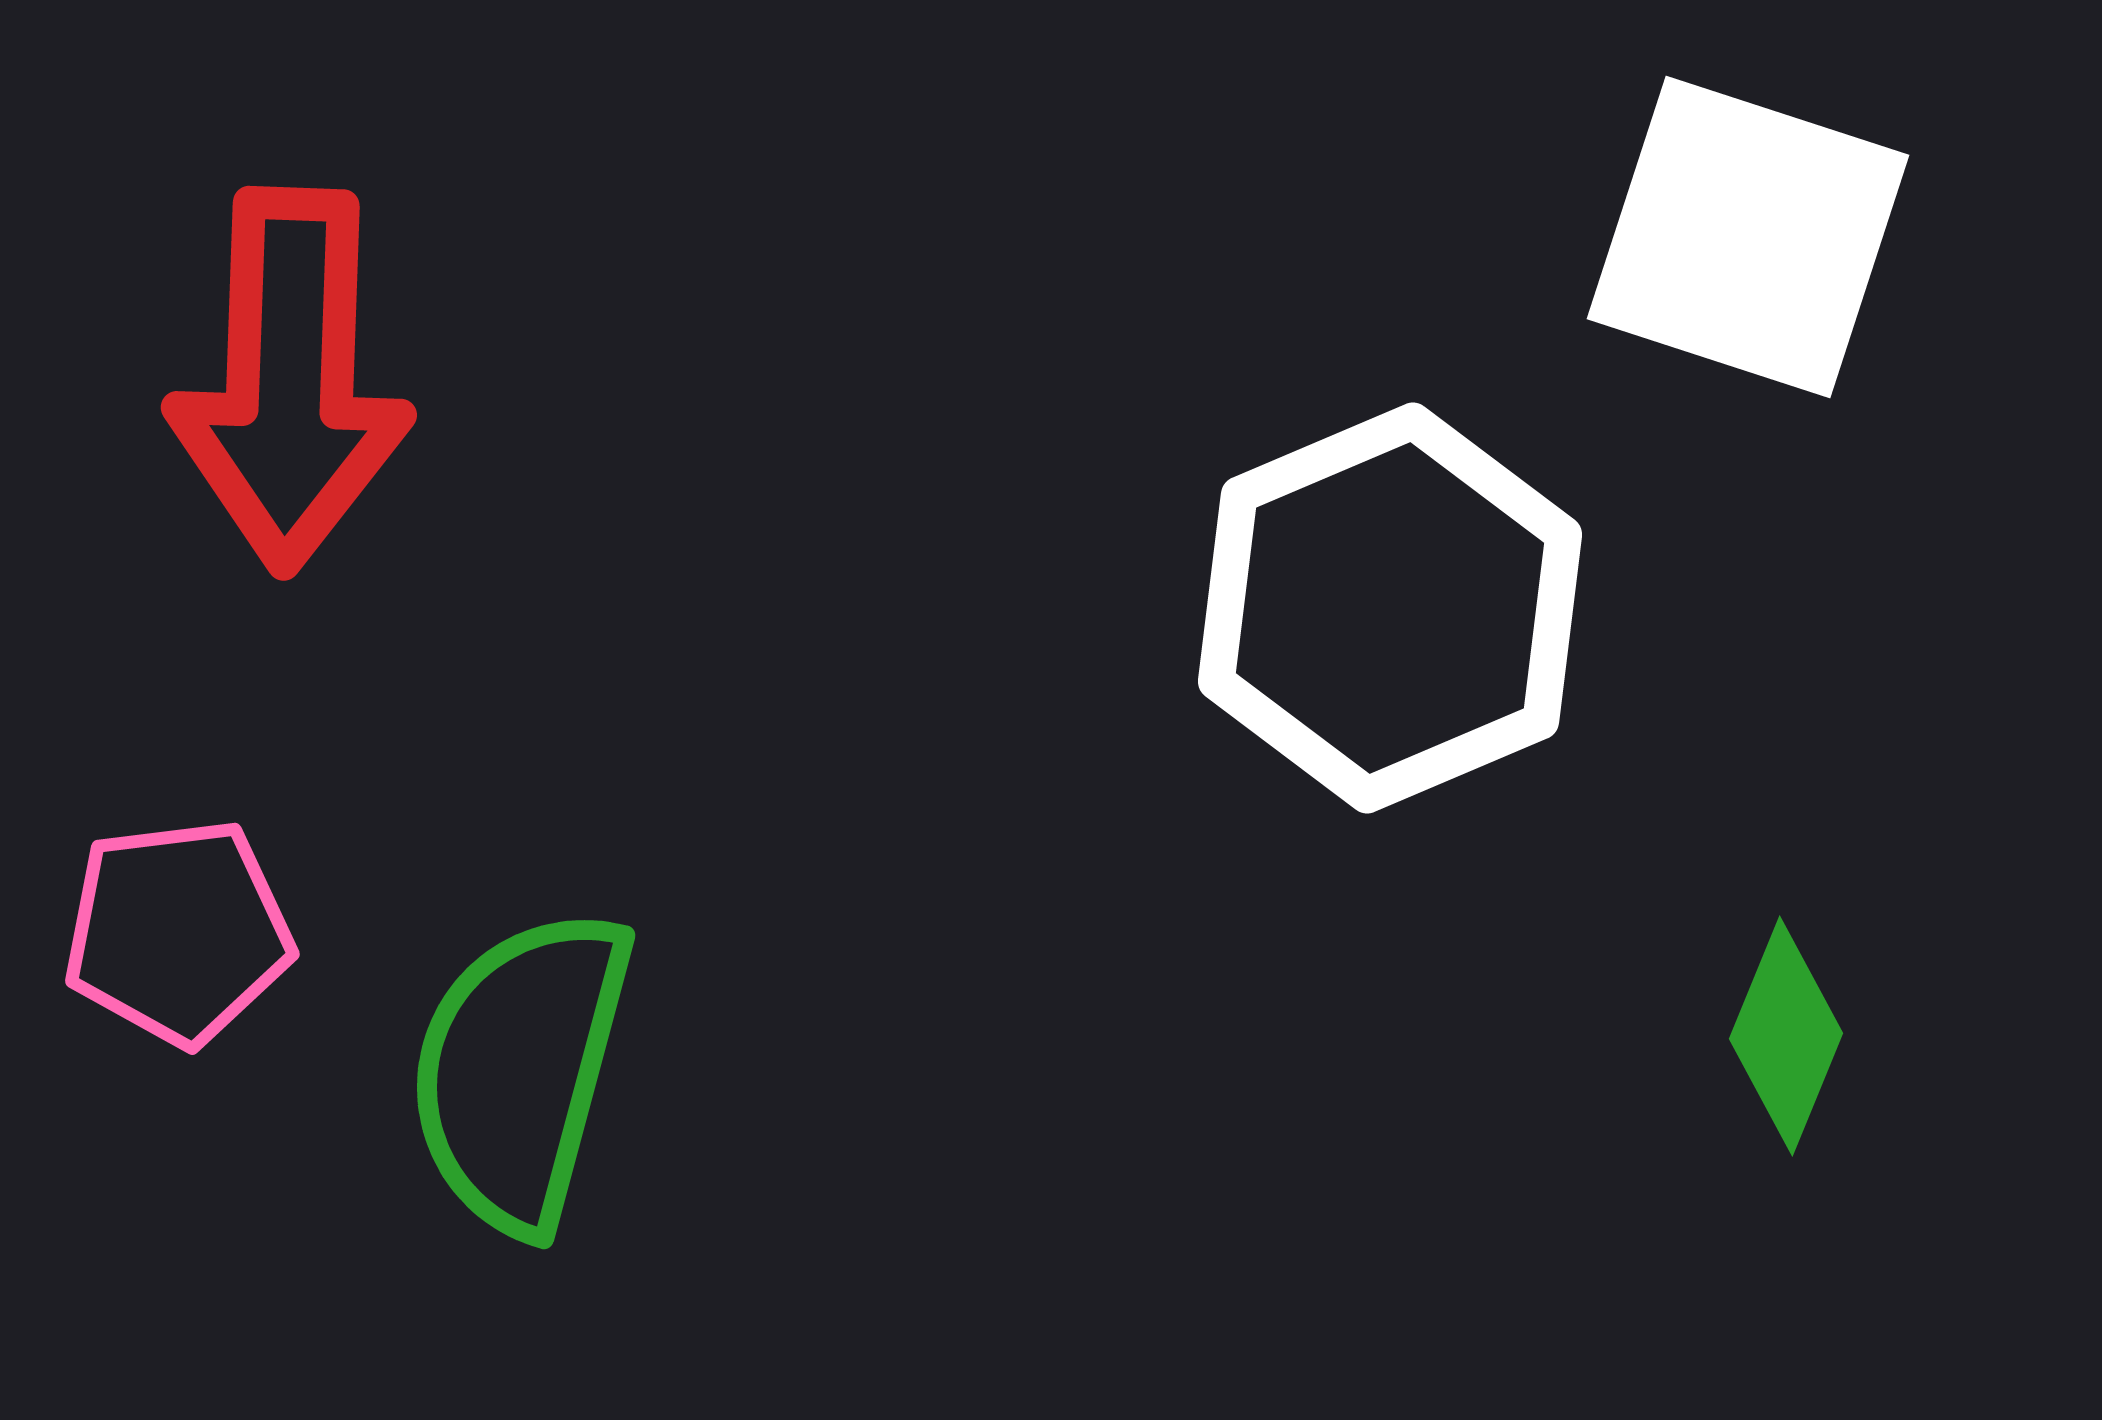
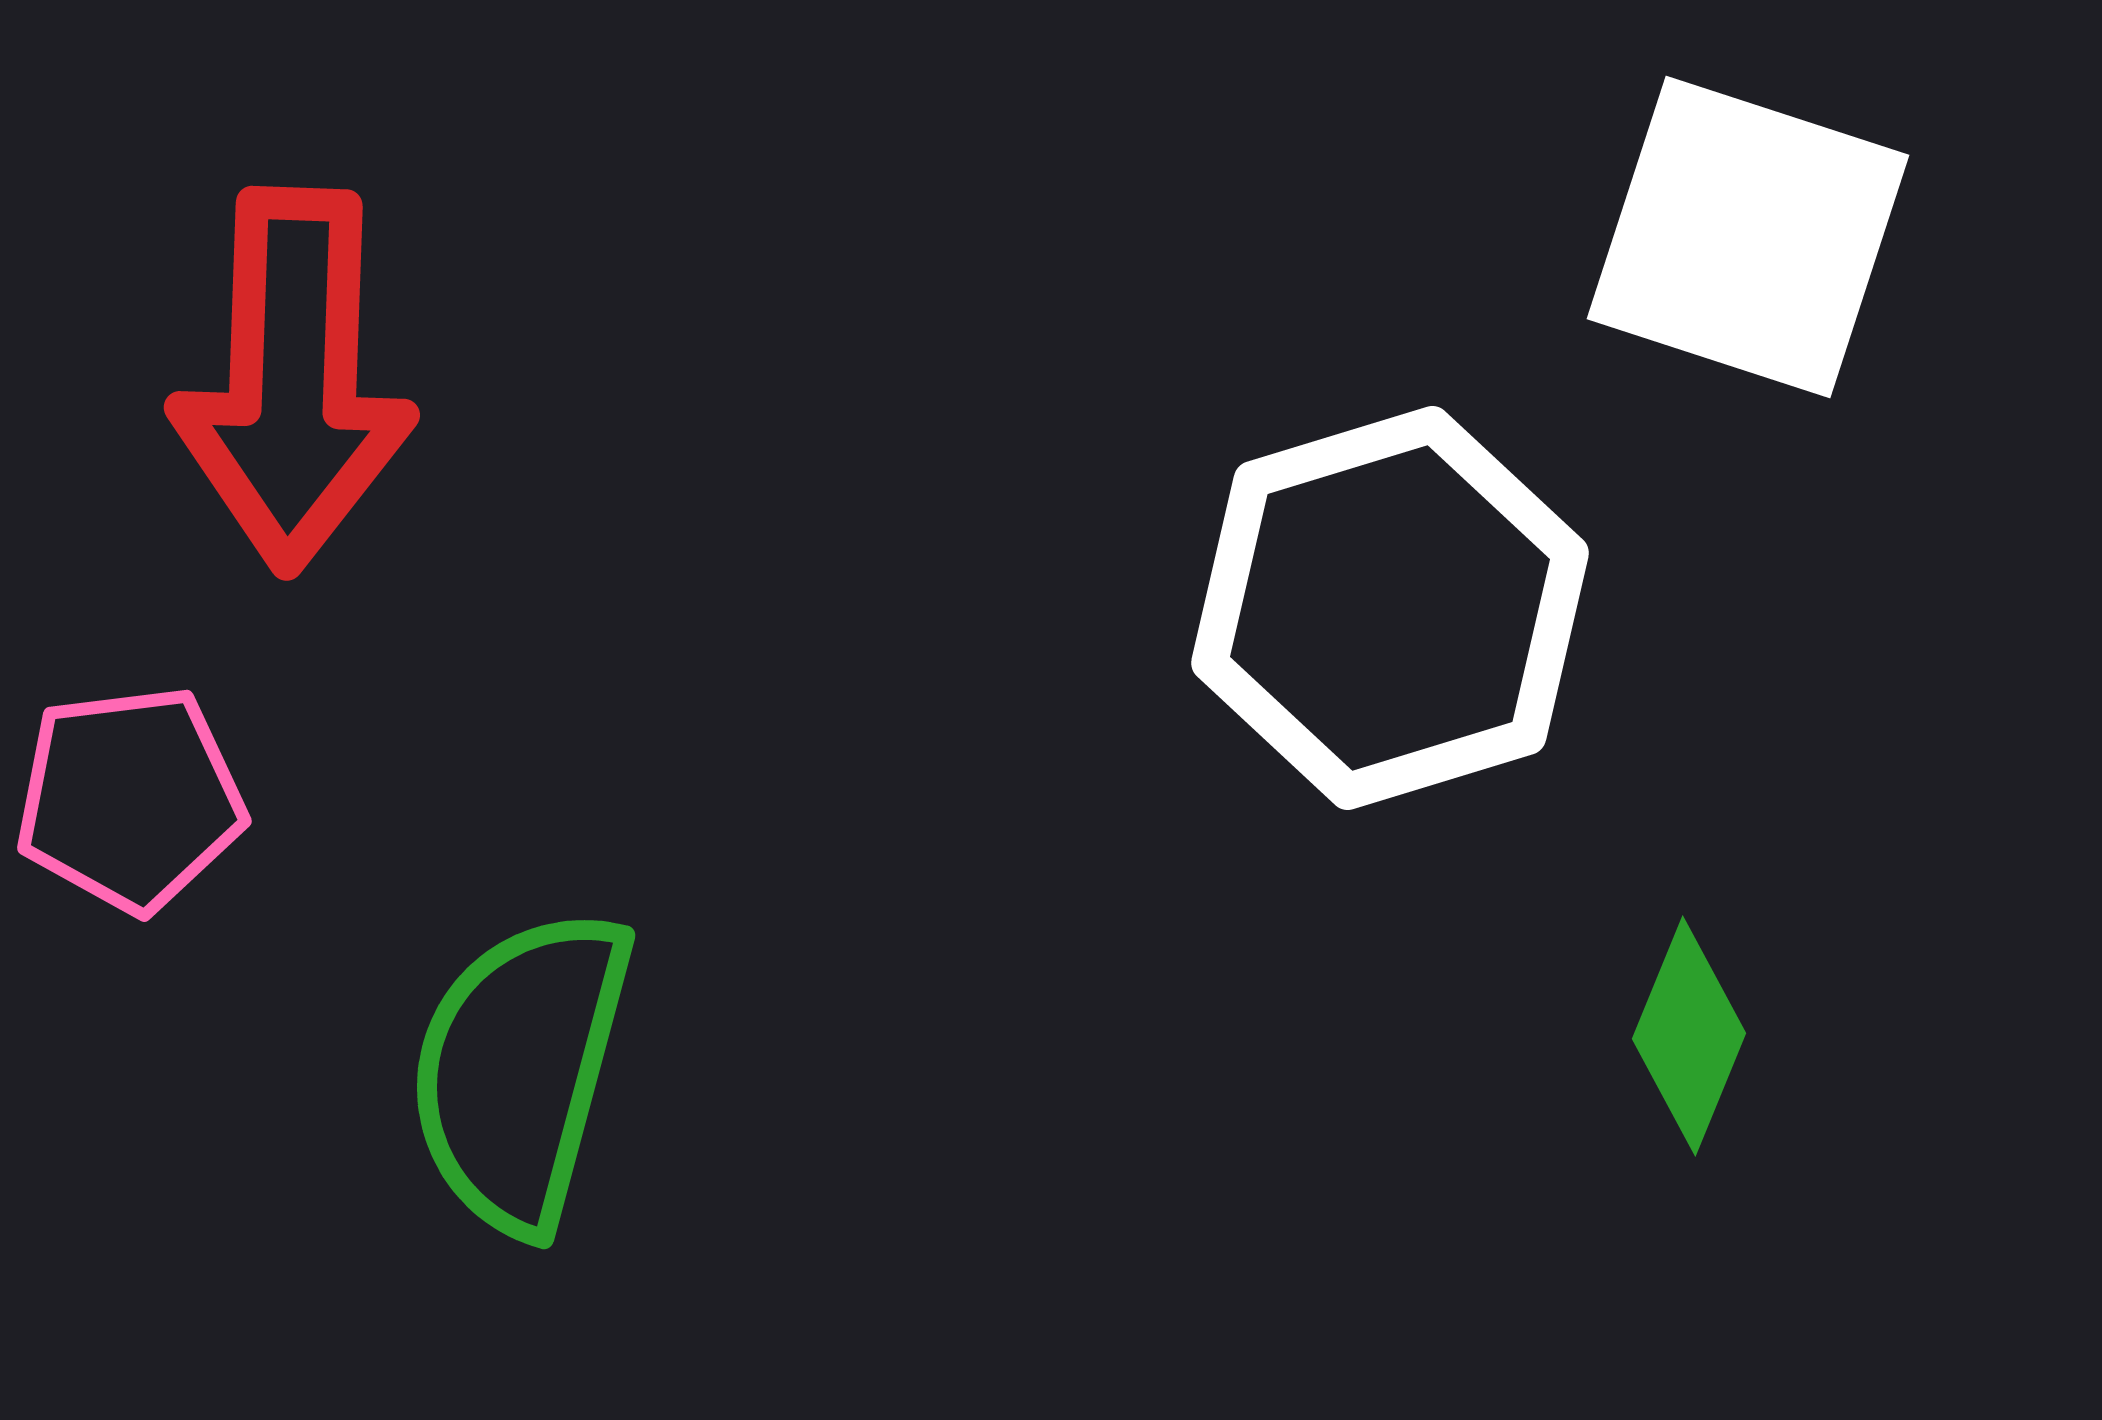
red arrow: moved 3 px right
white hexagon: rotated 6 degrees clockwise
pink pentagon: moved 48 px left, 133 px up
green diamond: moved 97 px left
